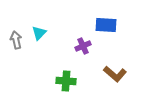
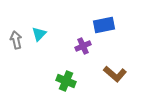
blue rectangle: moved 2 px left; rotated 15 degrees counterclockwise
cyan triangle: moved 1 px down
green cross: rotated 18 degrees clockwise
